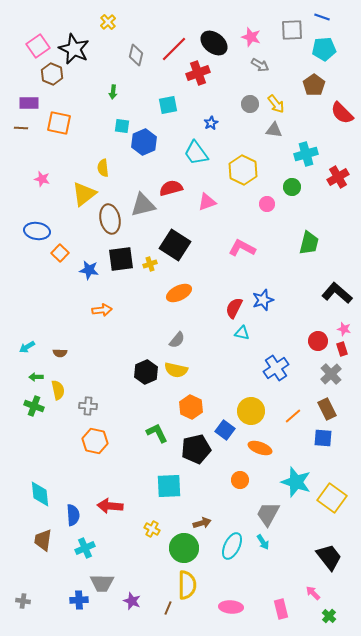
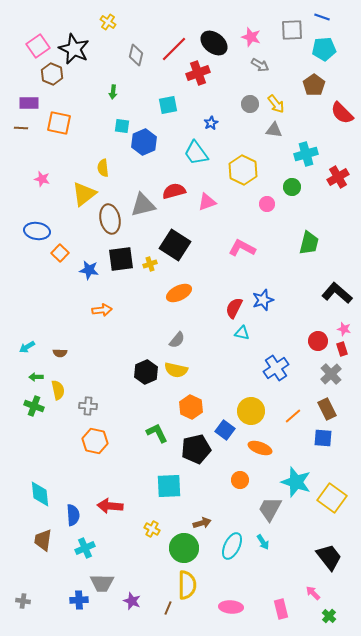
yellow cross at (108, 22): rotated 14 degrees counterclockwise
red semicircle at (171, 188): moved 3 px right, 3 px down
gray trapezoid at (268, 514): moved 2 px right, 5 px up
